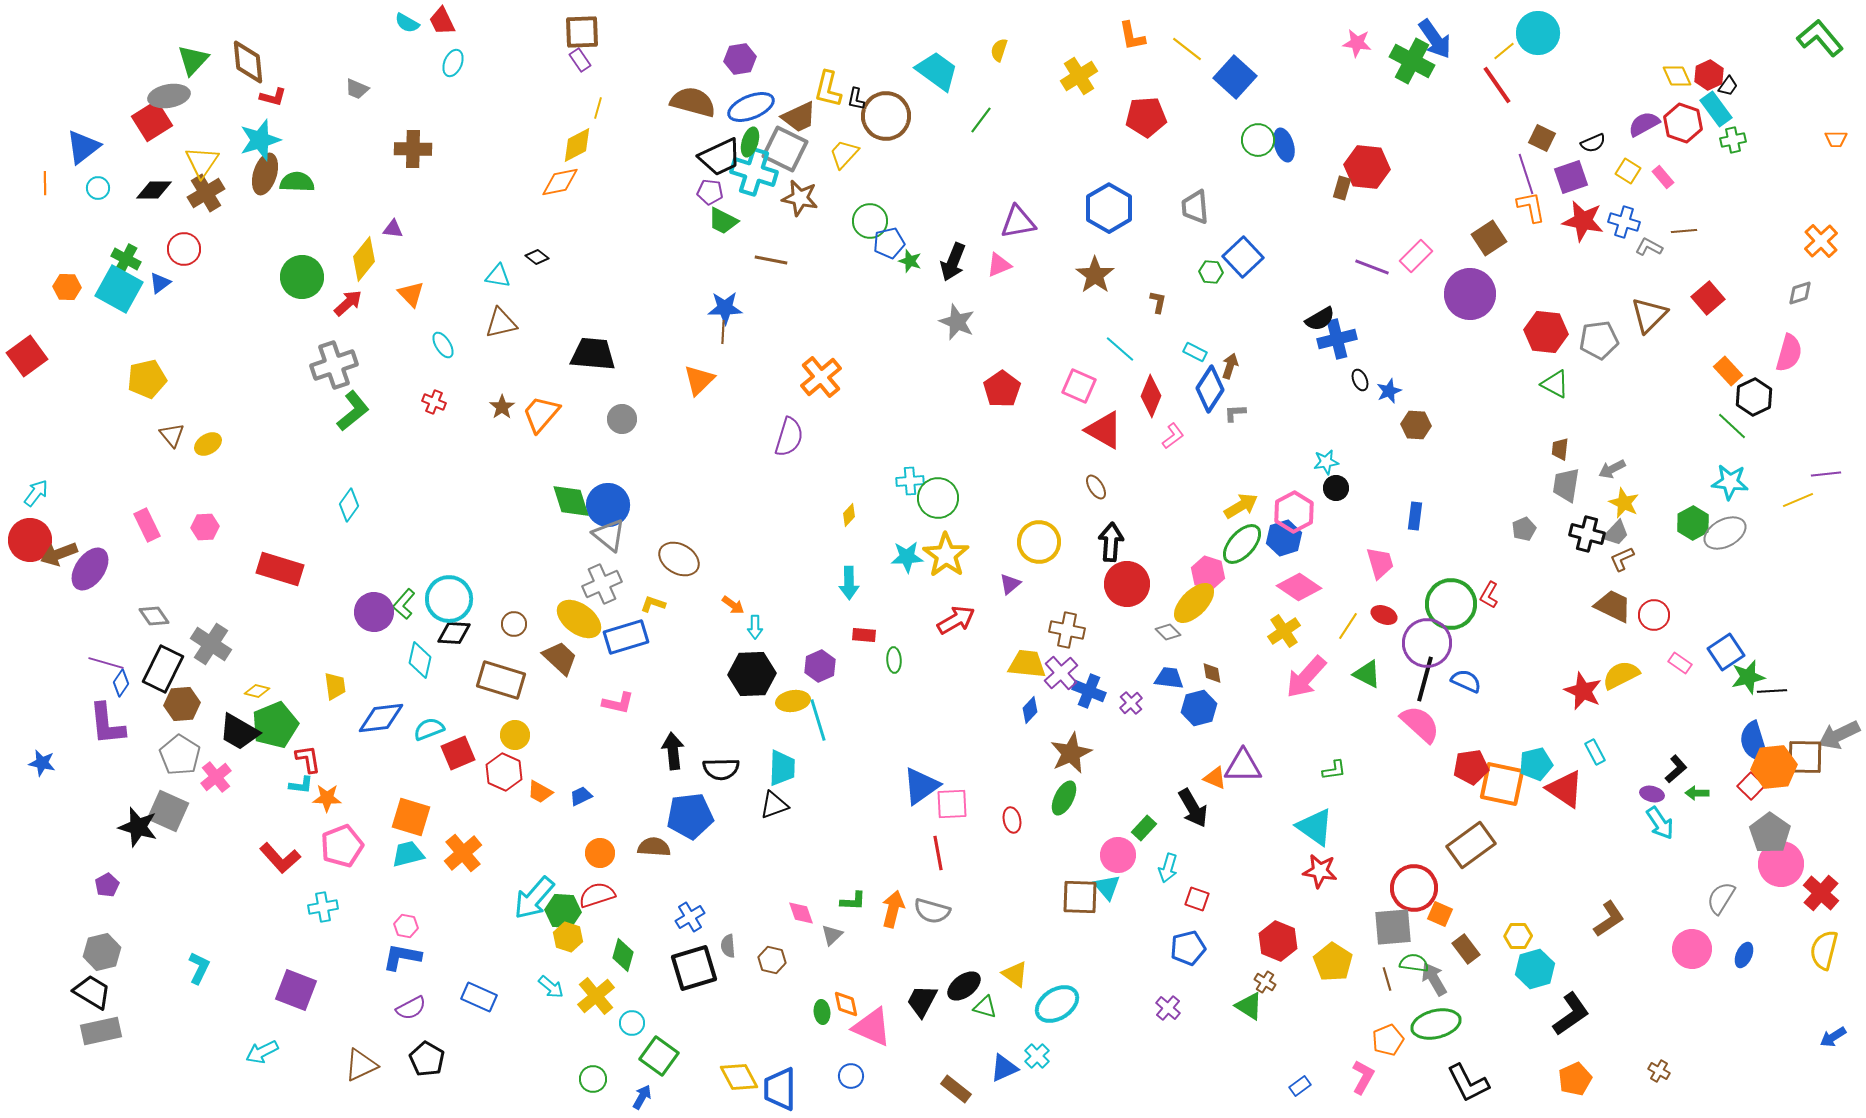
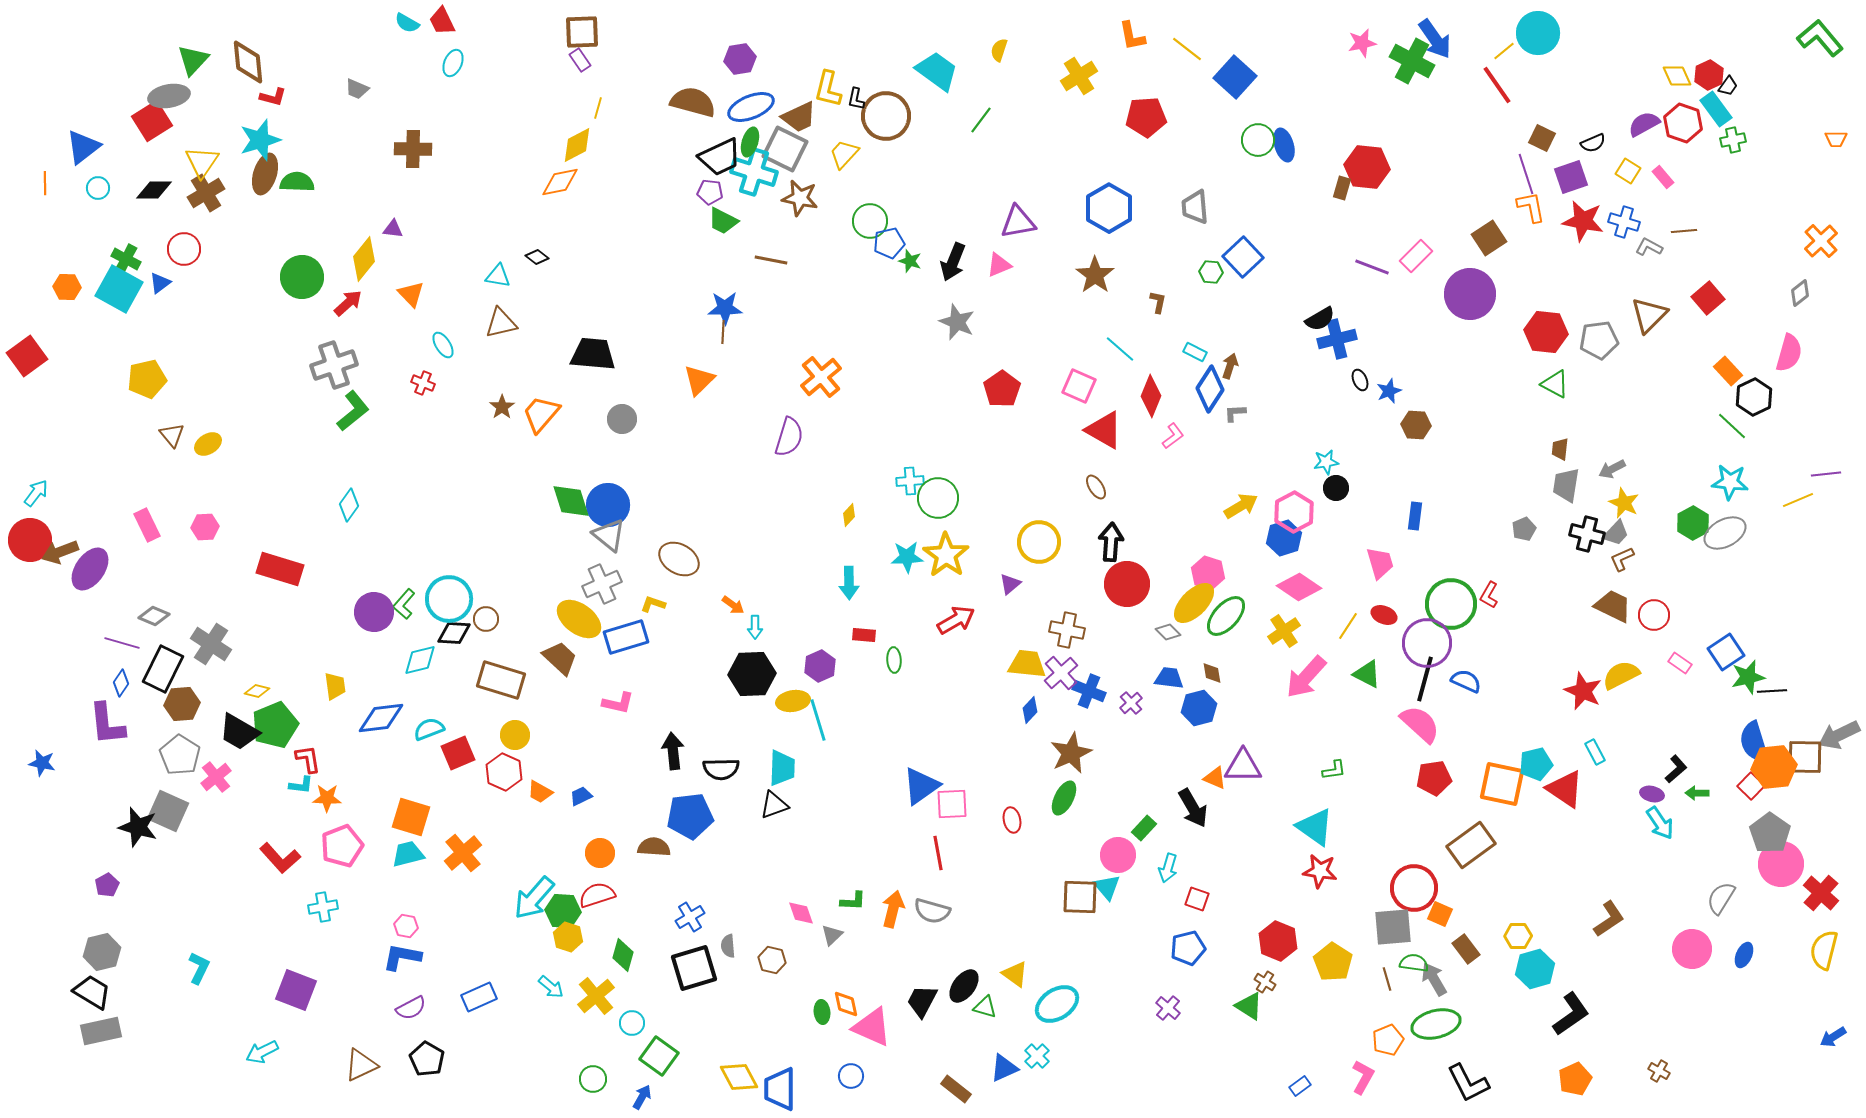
pink star at (1357, 43): moved 5 px right; rotated 20 degrees counterclockwise
gray diamond at (1800, 293): rotated 20 degrees counterclockwise
red cross at (434, 402): moved 11 px left, 19 px up
green ellipse at (1242, 544): moved 16 px left, 72 px down
brown arrow at (59, 554): moved 1 px right, 2 px up
gray diamond at (154, 616): rotated 32 degrees counterclockwise
brown circle at (514, 624): moved 28 px left, 5 px up
cyan diamond at (420, 660): rotated 63 degrees clockwise
purple line at (106, 663): moved 16 px right, 20 px up
red pentagon at (1471, 767): moved 37 px left, 11 px down
black ellipse at (964, 986): rotated 16 degrees counterclockwise
blue rectangle at (479, 997): rotated 48 degrees counterclockwise
